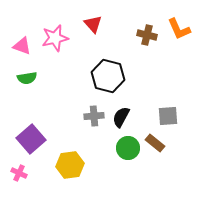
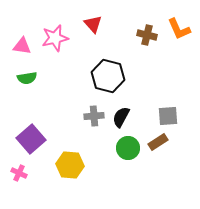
pink triangle: rotated 12 degrees counterclockwise
brown rectangle: moved 3 px right, 1 px up; rotated 72 degrees counterclockwise
yellow hexagon: rotated 12 degrees clockwise
